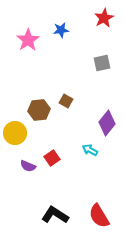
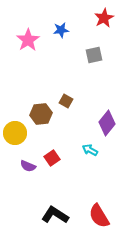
gray square: moved 8 px left, 8 px up
brown hexagon: moved 2 px right, 4 px down
